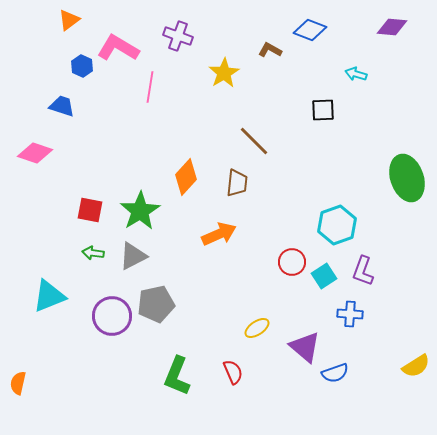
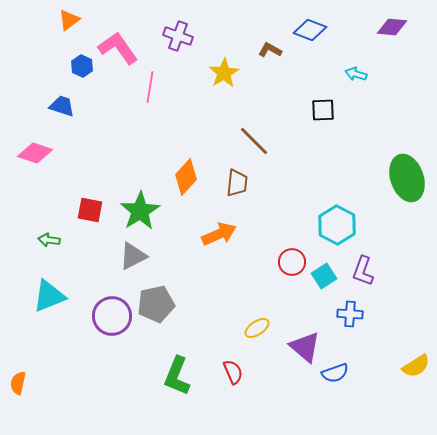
pink L-shape: rotated 24 degrees clockwise
cyan hexagon: rotated 12 degrees counterclockwise
green arrow: moved 44 px left, 13 px up
